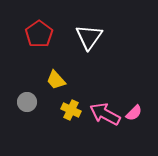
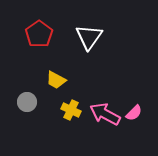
yellow trapezoid: rotated 20 degrees counterclockwise
